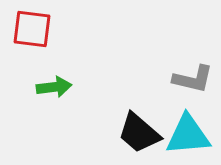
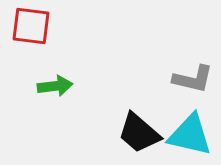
red square: moved 1 px left, 3 px up
green arrow: moved 1 px right, 1 px up
cyan triangle: moved 2 px right; rotated 18 degrees clockwise
